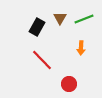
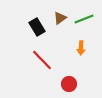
brown triangle: rotated 24 degrees clockwise
black rectangle: rotated 60 degrees counterclockwise
